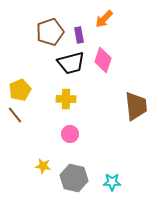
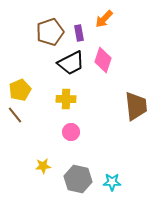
purple rectangle: moved 2 px up
black trapezoid: rotated 12 degrees counterclockwise
pink circle: moved 1 px right, 2 px up
yellow star: rotated 14 degrees counterclockwise
gray hexagon: moved 4 px right, 1 px down
